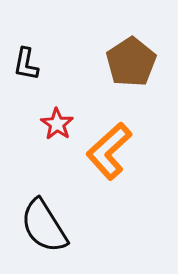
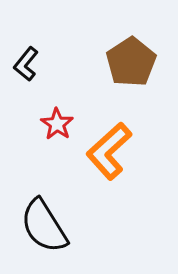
black L-shape: rotated 28 degrees clockwise
